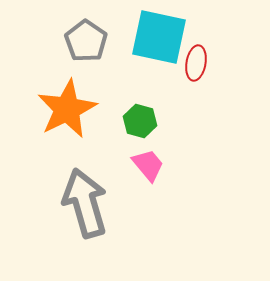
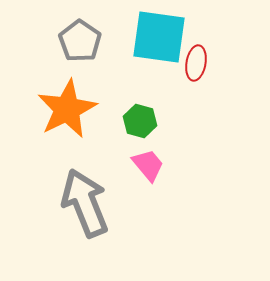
cyan square: rotated 4 degrees counterclockwise
gray pentagon: moved 6 px left
gray arrow: rotated 6 degrees counterclockwise
